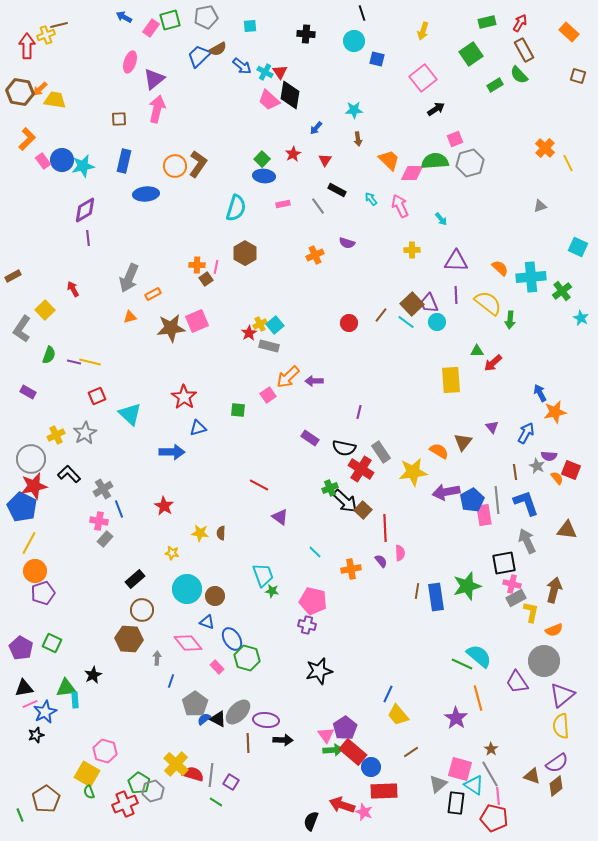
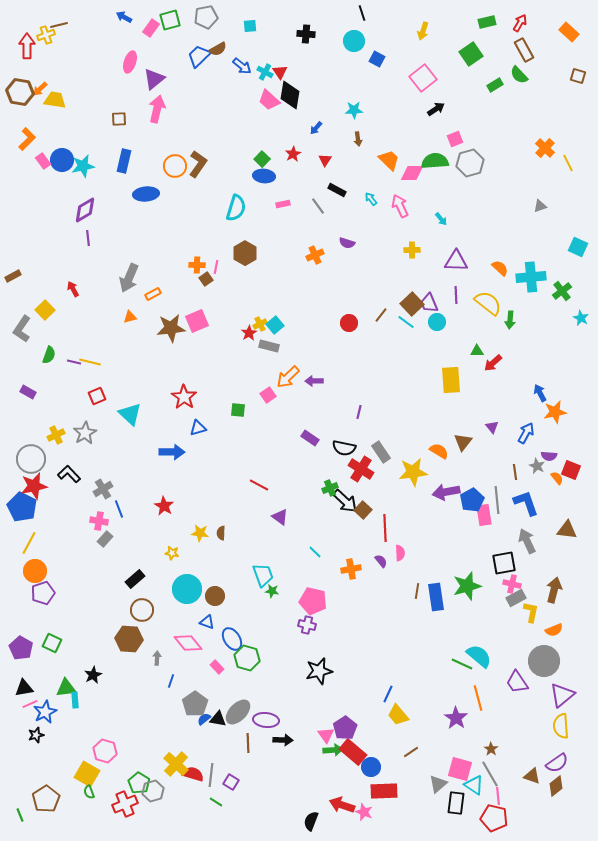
blue square at (377, 59): rotated 14 degrees clockwise
black triangle at (218, 719): rotated 18 degrees counterclockwise
